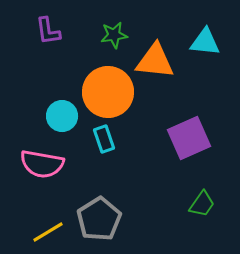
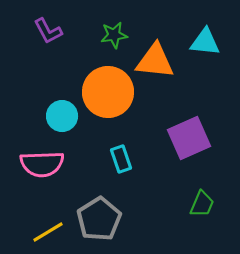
purple L-shape: rotated 20 degrees counterclockwise
cyan rectangle: moved 17 px right, 20 px down
pink semicircle: rotated 12 degrees counterclockwise
green trapezoid: rotated 12 degrees counterclockwise
